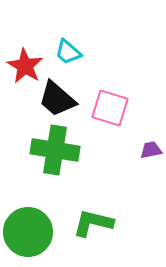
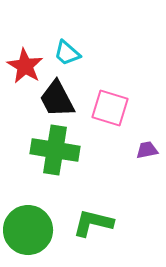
cyan trapezoid: moved 1 px left, 1 px down
black trapezoid: rotated 21 degrees clockwise
purple trapezoid: moved 4 px left
green circle: moved 2 px up
